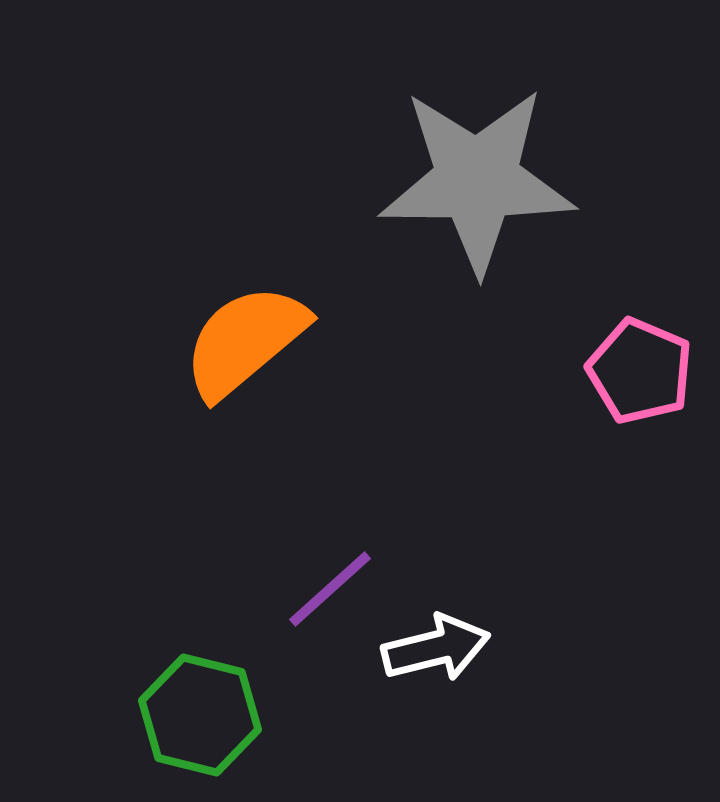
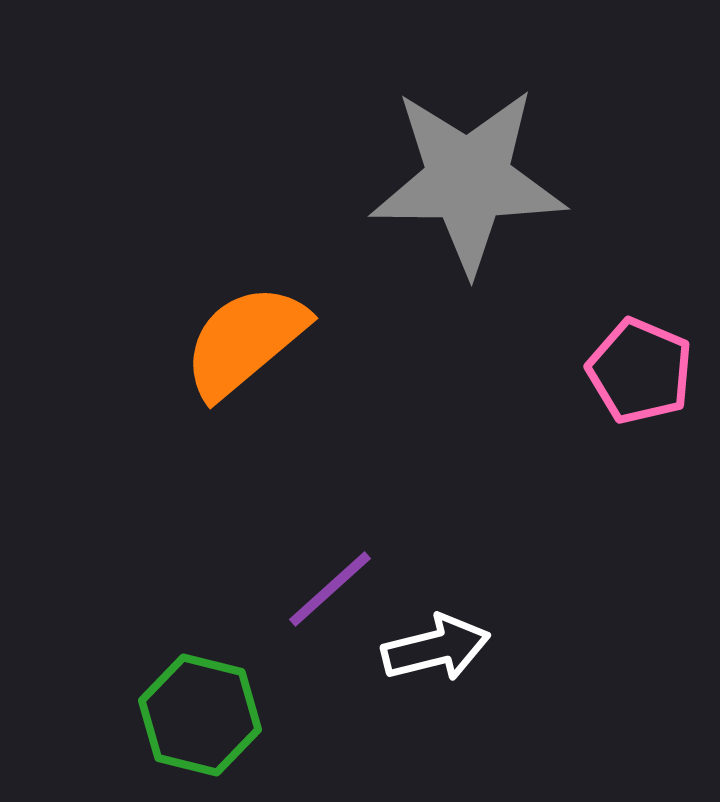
gray star: moved 9 px left
